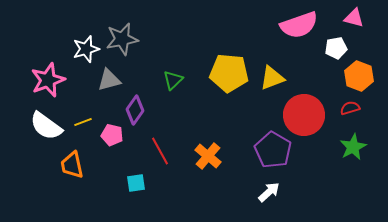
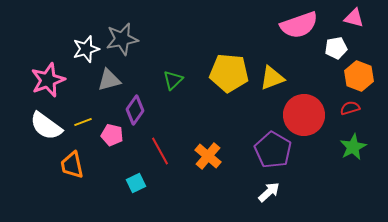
cyan square: rotated 18 degrees counterclockwise
